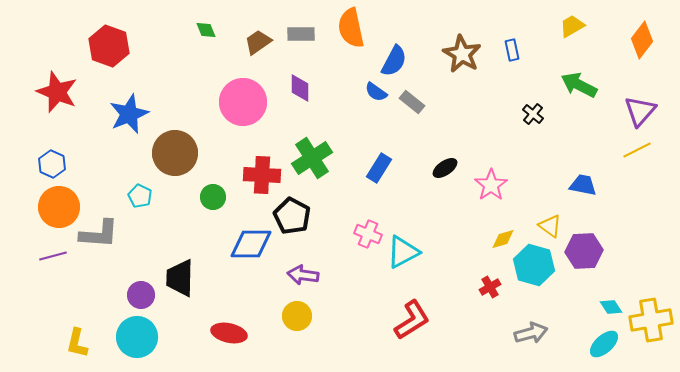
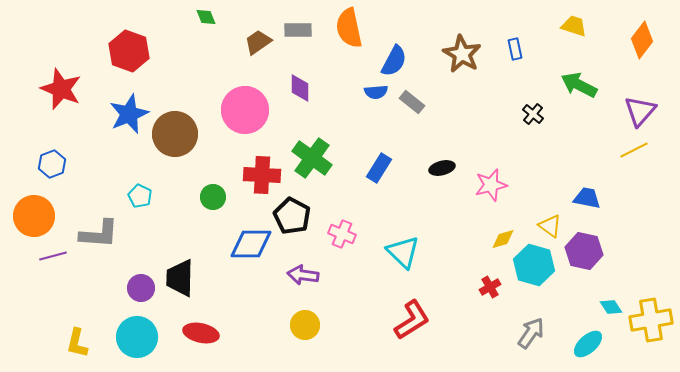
yellow trapezoid at (572, 26): moved 2 px right; rotated 48 degrees clockwise
orange semicircle at (351, 28): moved 2 px left
green diamond at (206, 30): moved 13 px up
gray rectangle at (301, 34): moved 3 px left, 4 px up
red hexagon at (109, 46): moved 20 px right, 5 px down
blue rectangle at (512, 50): moved 3 px right, 1 px up
red star at (57, 92): moved 4 px right, 3 px up
blue semicircle at (376, 92): rotated 40 degrees counterclockwise
pink circle at (243, 102): moved 2 px right, 8 px down
yellow line at (637, 150): moved 3 px left
brown circle at (175, 153): moved 19 px up
green cross at (312, 158): rotated 21 degrees counterclockwise
blue hexagon at (52, 164): rotated 16 degrees clockwise
black ellipse at (445, 168): moved 3 px left; rotated 20 degrees clockwise
pink star at (491, 185): rotated 20 degrees clockwise
blue trapezoid at (583, 185): moved 4 px right, 13 px down
orange circle at (59, 207): moved 25 px left, 9 px down
pink cross at (368, 234): moved 26 px left
purple hexagon at (584, 251): rotated 15 degrees clockwise
cyan triangle at (403, 252): rotated 48 degrees counterclockwise
purple circle at (141, 295): moved 7 px up
yellow circle at (297, 316): moved 8 px right, 9 px down
red ellipse at (229, 333): moved 28 px left
gray arrow at (531, 333): rotated 40 degrees counterclockwise
cyan ellipse at (604, 344): moved 16 px left
